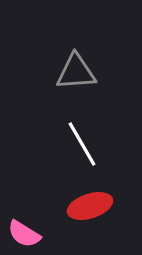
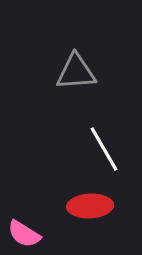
white line: moved 22 px right, 5 px down
red ellipse: rotated 15 degrees clockwise
